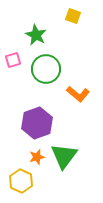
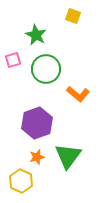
green triangle: moved 4 px right
